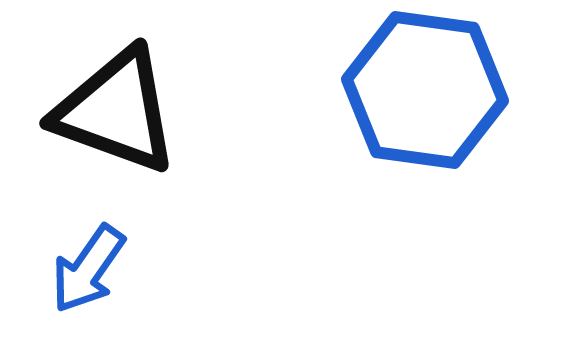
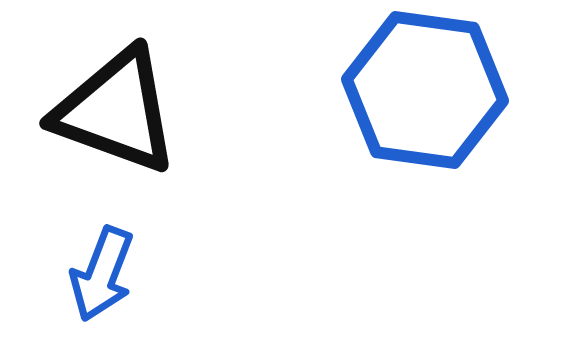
blue arrow: moved 14 px right, 5 px down; rotated 14 degrees counterclockwise
